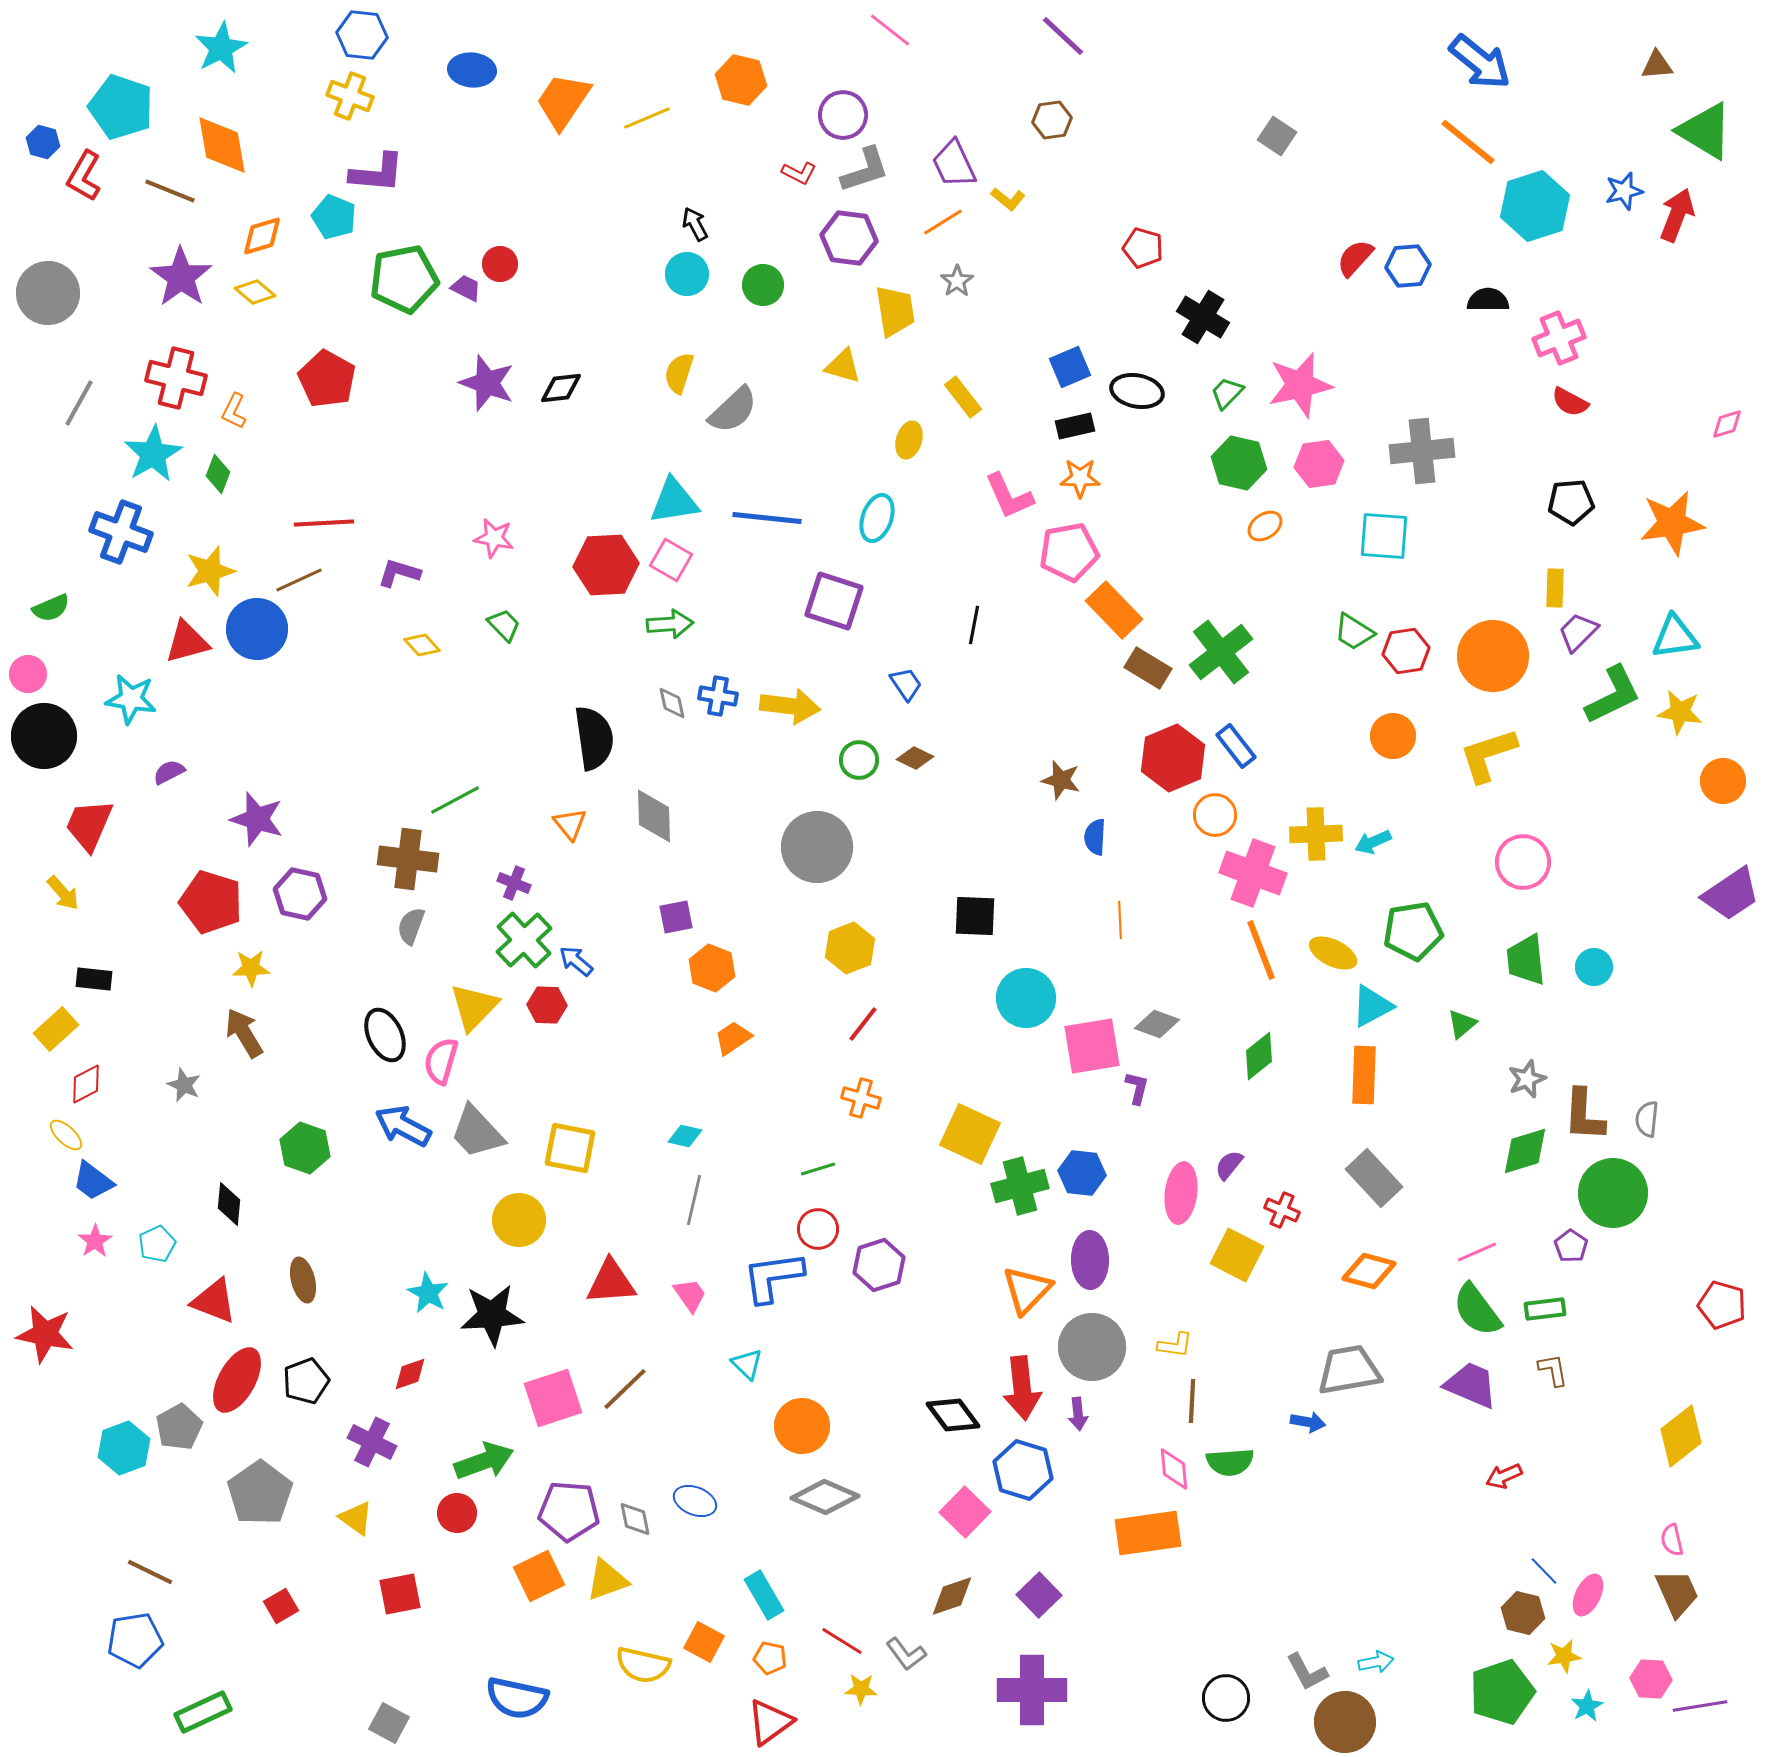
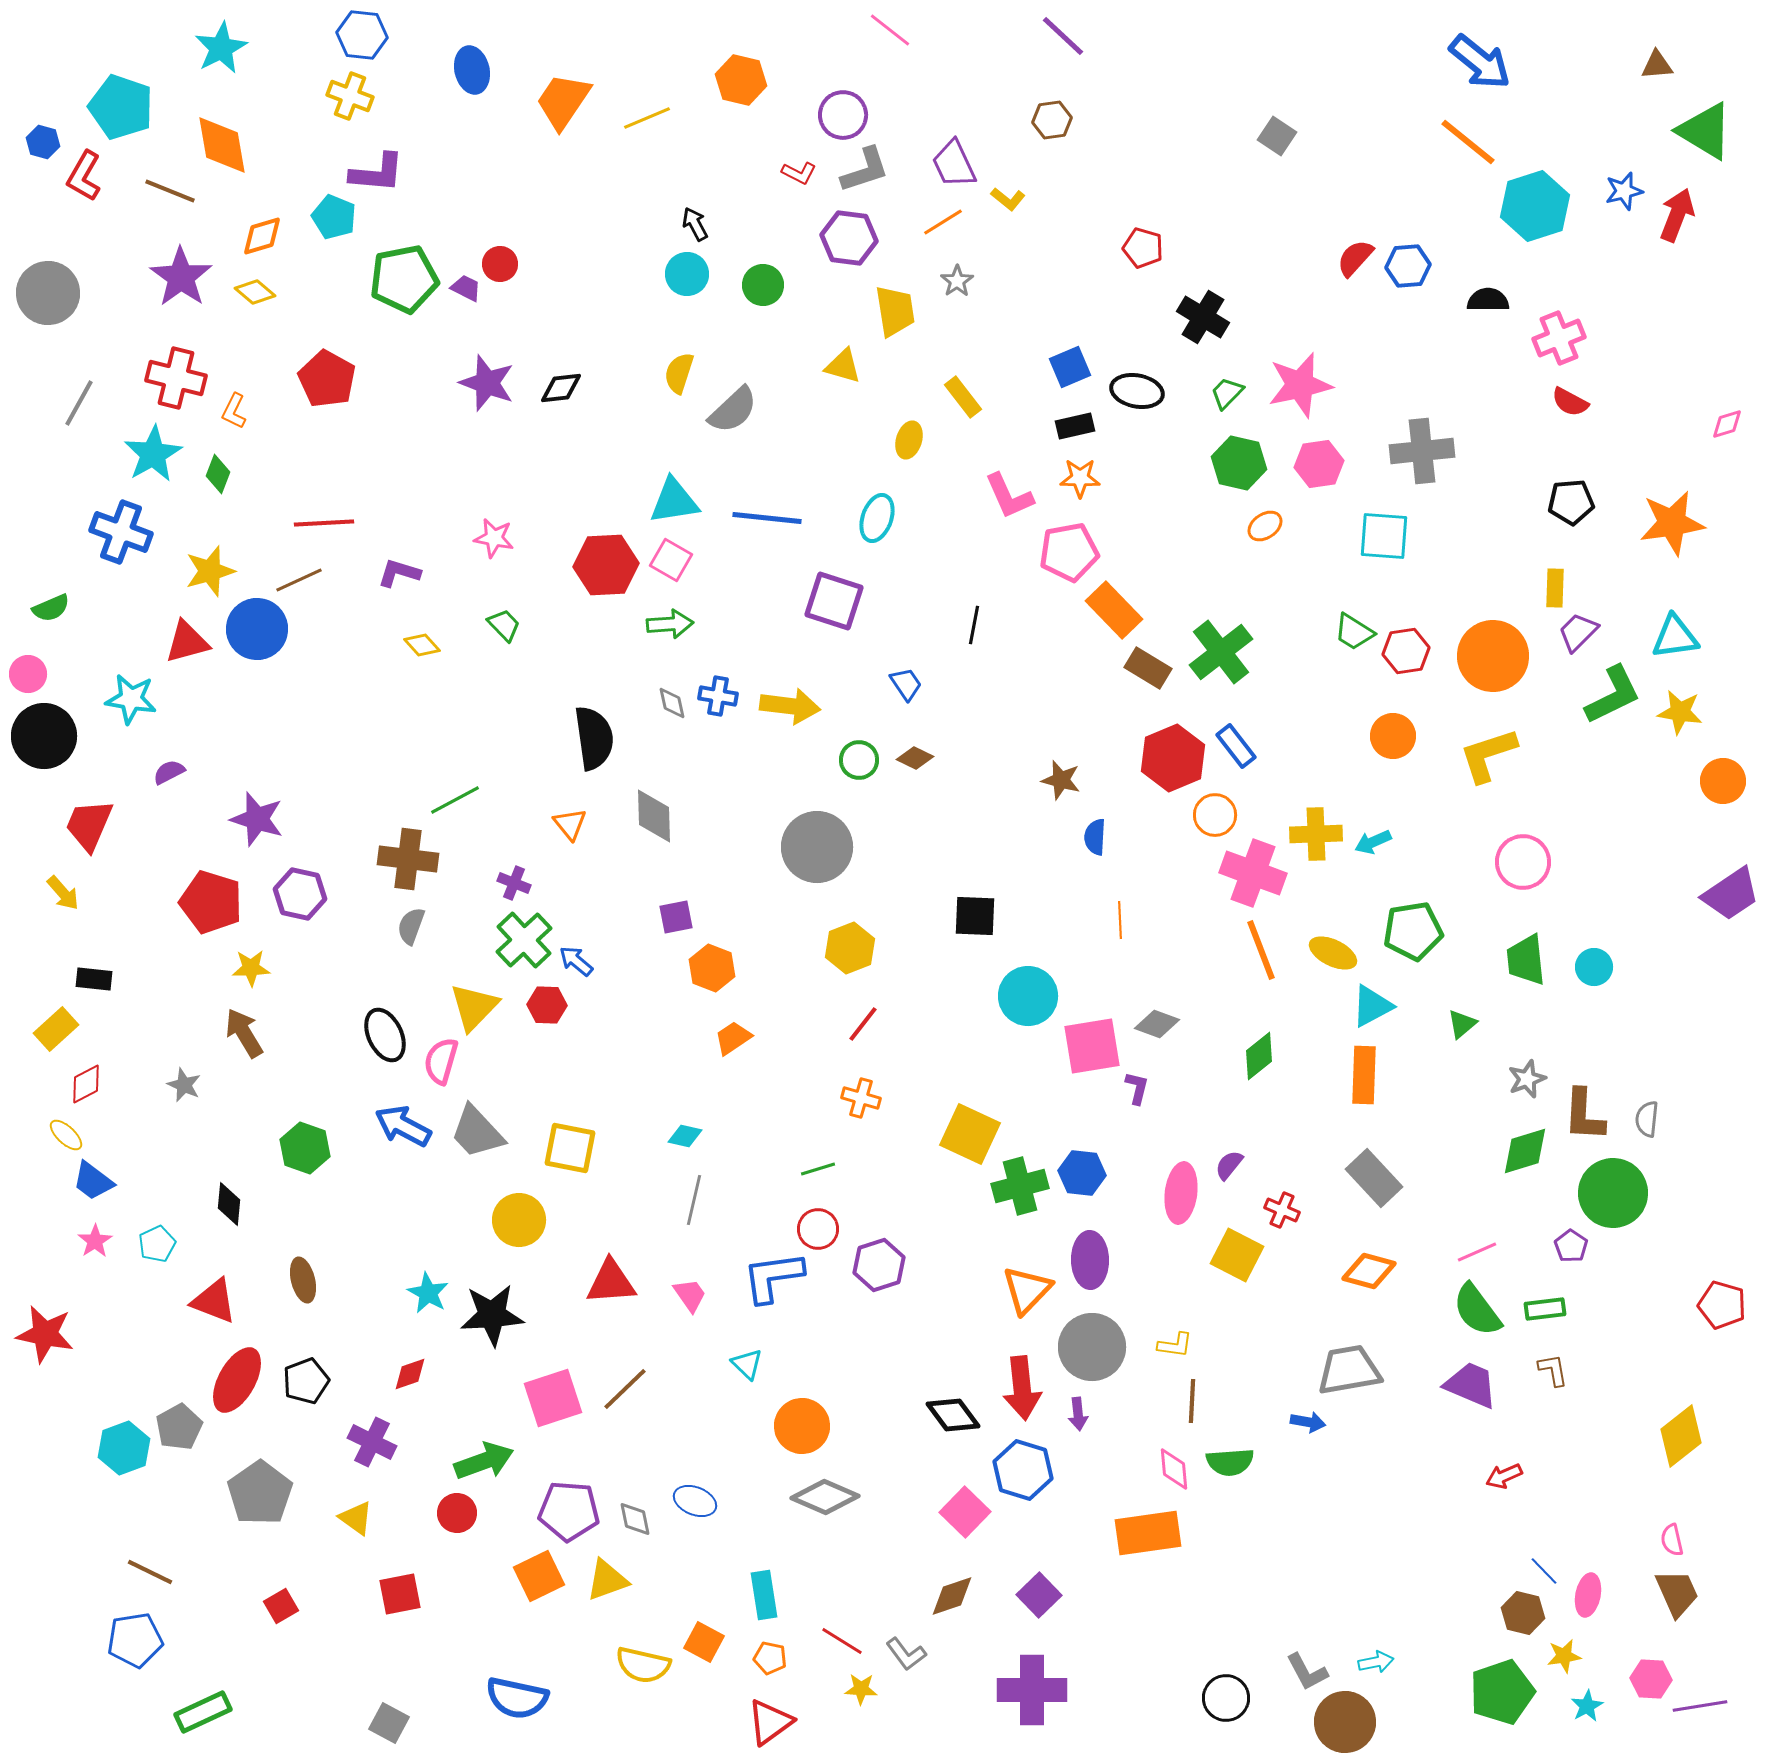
blue ellipse at (472, 70): rotated 72 degrees clockwise
cyan circle at (1026, 998): moved 2 px right, 2 px up
cyan rectangle at (764, 1595): rotated 21 degrees clockwise
pink ellipse at (1588, 1595): rotated 15 degrees counterclockwise
